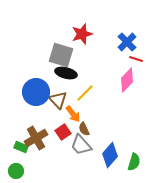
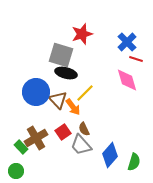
pink diamond: rotated 60 degrees counterclockwise
orange arrow: moved 7 px up
green rectangle: rotated 24 degrees clockwise
